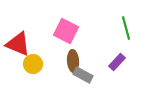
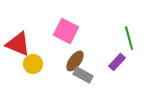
green line: moved 3 px right, 10 px down
brown ellipse: moved 2 px right; rotated 40 degrees clockwise
